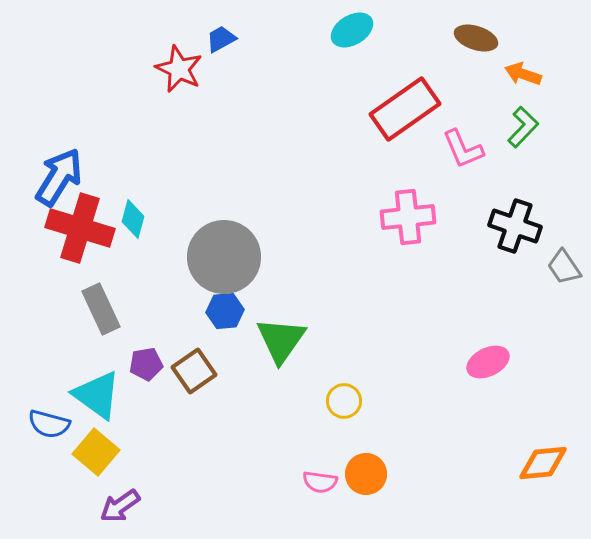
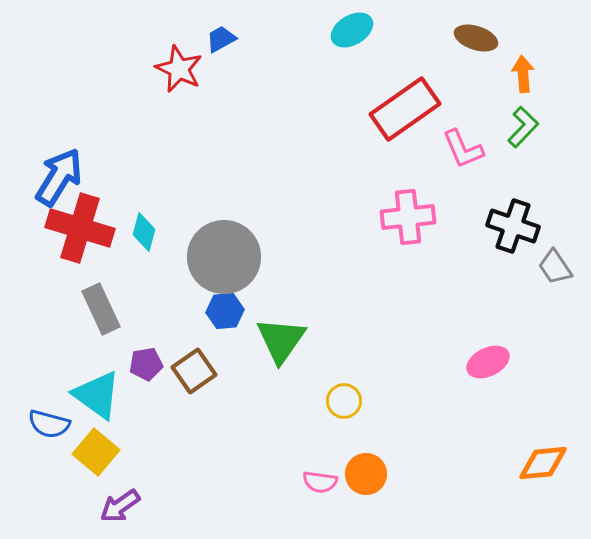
orange arrow: rotated 66 degrees clockwise
cyan diamond: moved 11 px right, 13 px down
black cross: moved 2 px left
gray trapezoid: moved 9 px left
